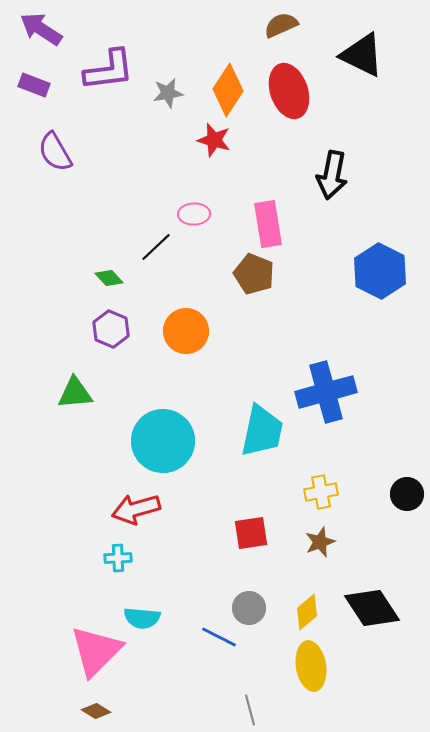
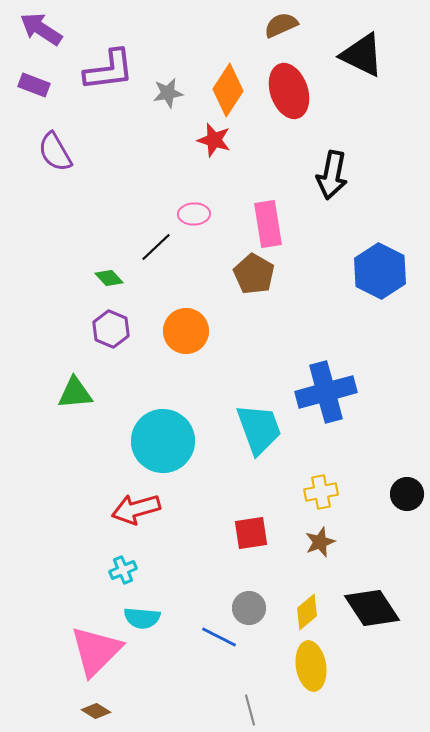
brown pentagon: rotated 9 degrees clockwise
cyan trapezoid: moved 3 px left, 2 px up; rotated 32 degrees counterclockwise
cyan cross: moved 5 px right, 12 px down; rotated 20 degrees counterclockwise
